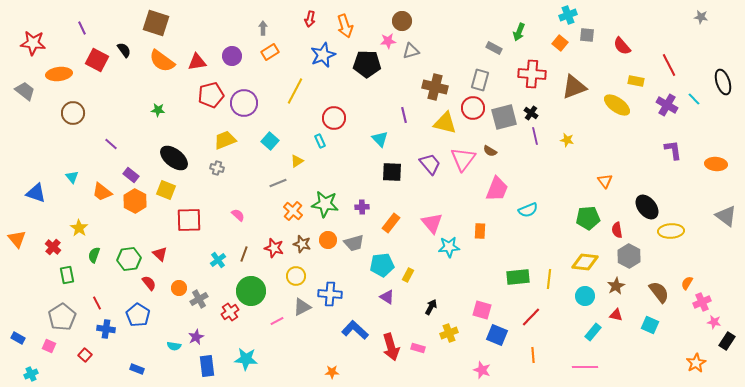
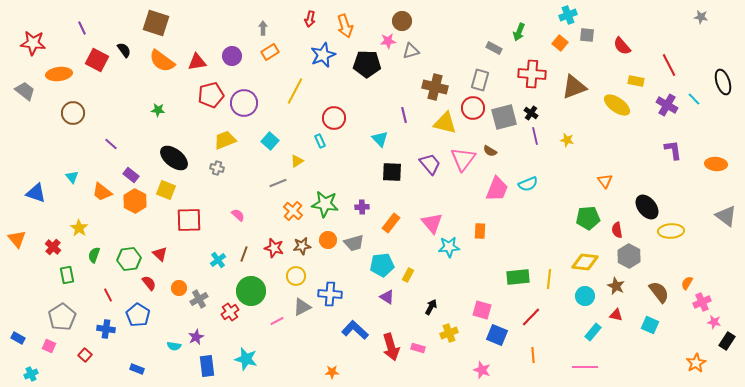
cyan semicircle at (528, 210): moved 26 px up
brown star at (302, 244): moved 2 px down; rotated 24 degrees counterclockwise
brown star at (616, 286): rotated 18 degrees counterclockwise
red line at (97, 303): moved 11 px right, 8 px up
cyan star at (246, 359): rotated 10 degrees clockwise
